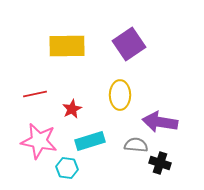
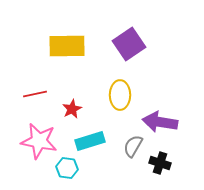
gray semicircle: moved 3 px left, 1 px down; rotated 65 degrees counterclockwise
